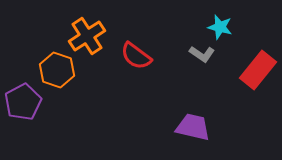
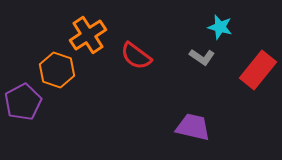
orange cross: moved 1 px right, 1 px up
gray L-shape: moved 3 px down
